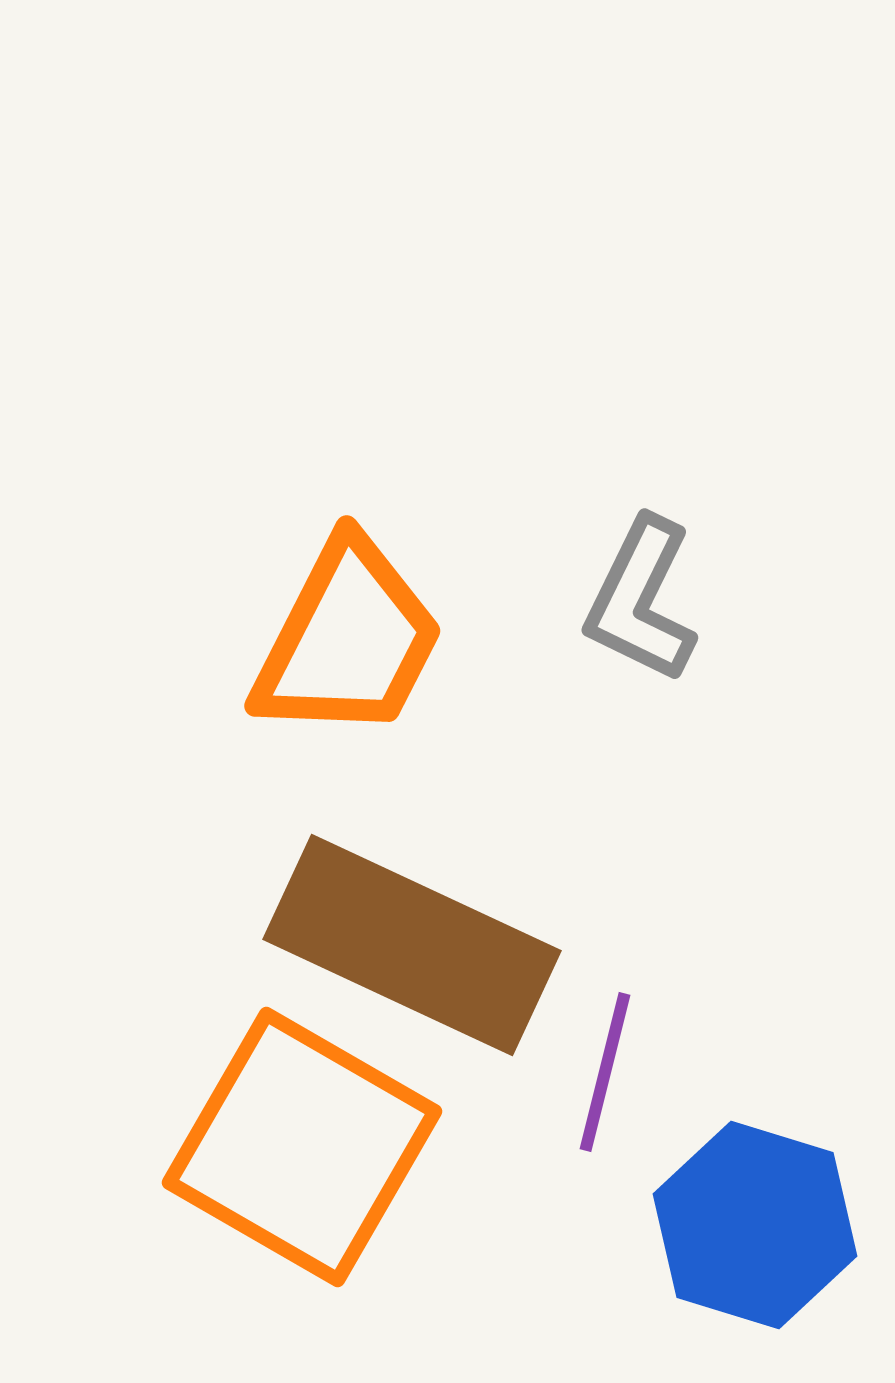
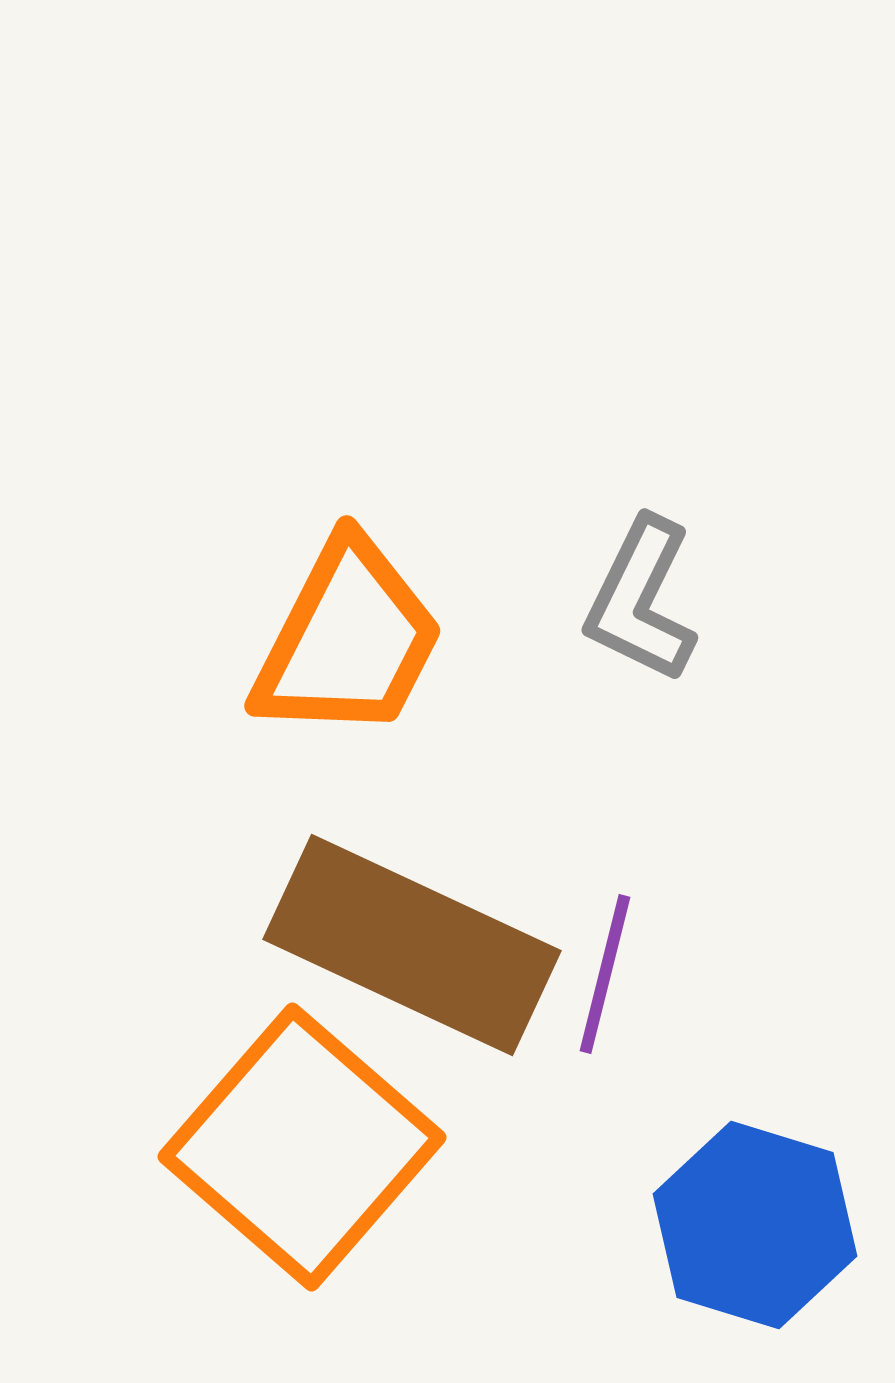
purple line: moved 98 px up
orange square: rotated 11 degrees clockwise
